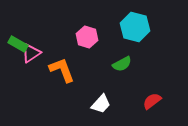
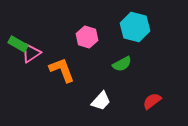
white trapezoid: moved 3 px up
